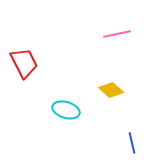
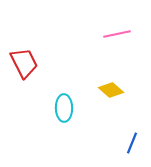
cyan ellipse: moved 2 px left, 2 px up; rotated 72 degrees clockwise
blue line: rotated 35 degrees clockwise
